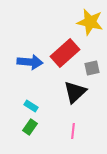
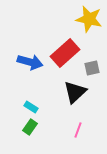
yellow star: moved 1 px left, 3 px up
blue arrow: rotated 10 degrees clockwise
cyan rectangle: moved 1 px down
pink line: moved 5 px right, 1 px up; rotated 14 degrees clockwise
